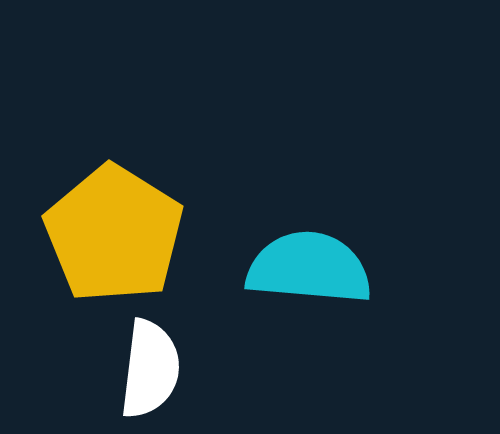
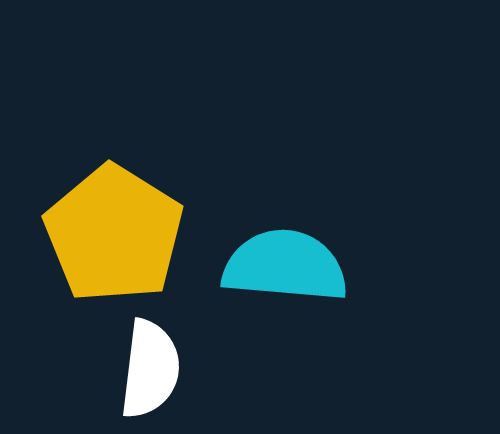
cyan semicircle: moved 24 px left, 2 px up
